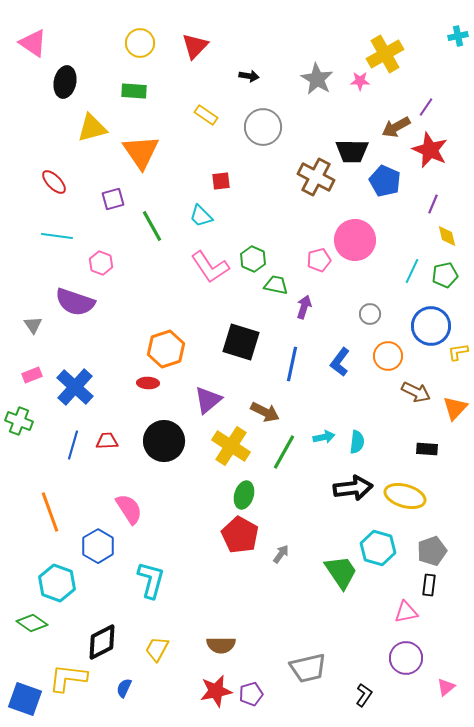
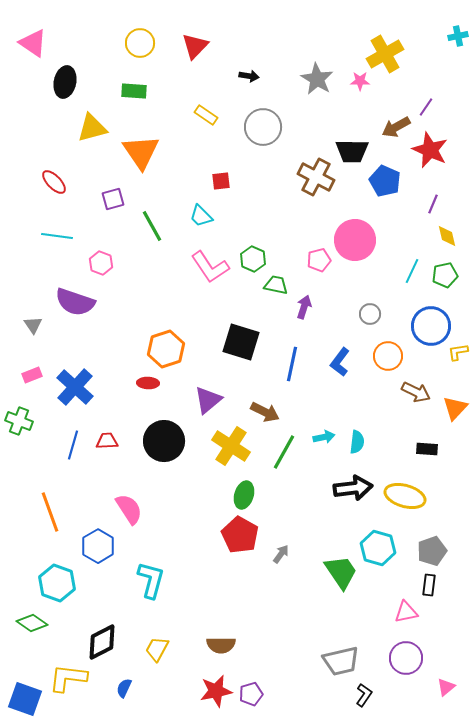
gray trapezoid at (308, 668): moved 33 px right, 7 px up
